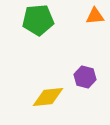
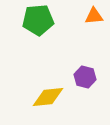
orange triangle: moved 1 px left
